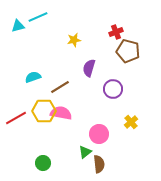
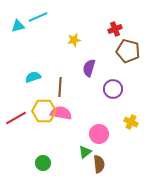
red cross: moved 1 px left, 3 px up
brown line: rotated 54 degrees counterclockwise
yellow cross: rotated 24 degrees counterclockwise
